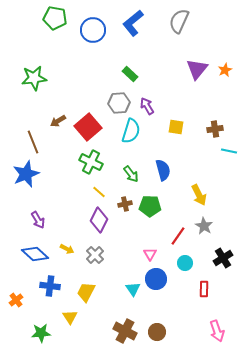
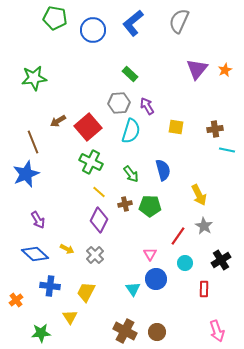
cyan line at (229, 151): moved 2 px left, 1 px up
black cross at (223, 258): moved 2 px left, 2 px down
